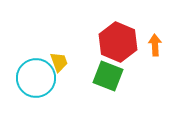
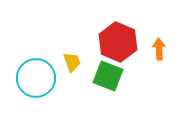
orange arrow: moved 4 px right, 4 px down
yellow trapezoid: moved 13 px right
